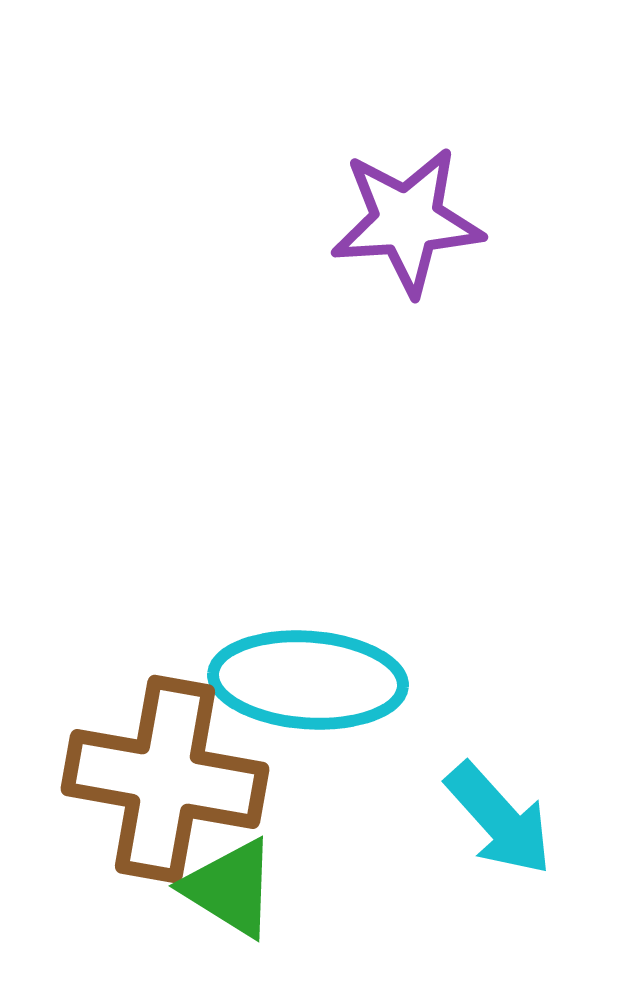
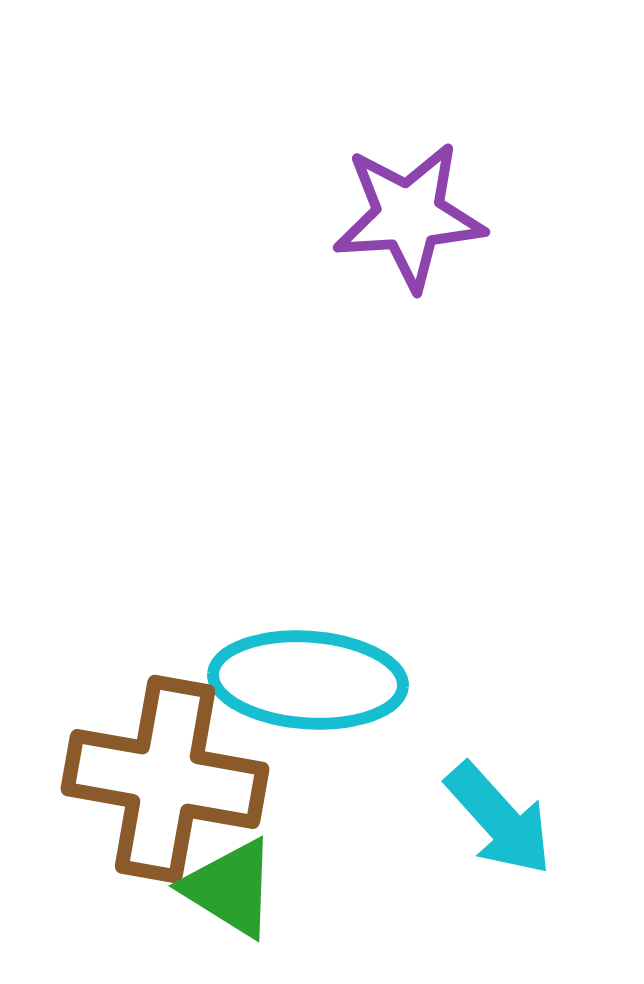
purple star: moved 2 px right, 5 px up
